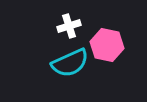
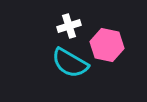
cyan semicircle: rotated 54 degrees clockwise
